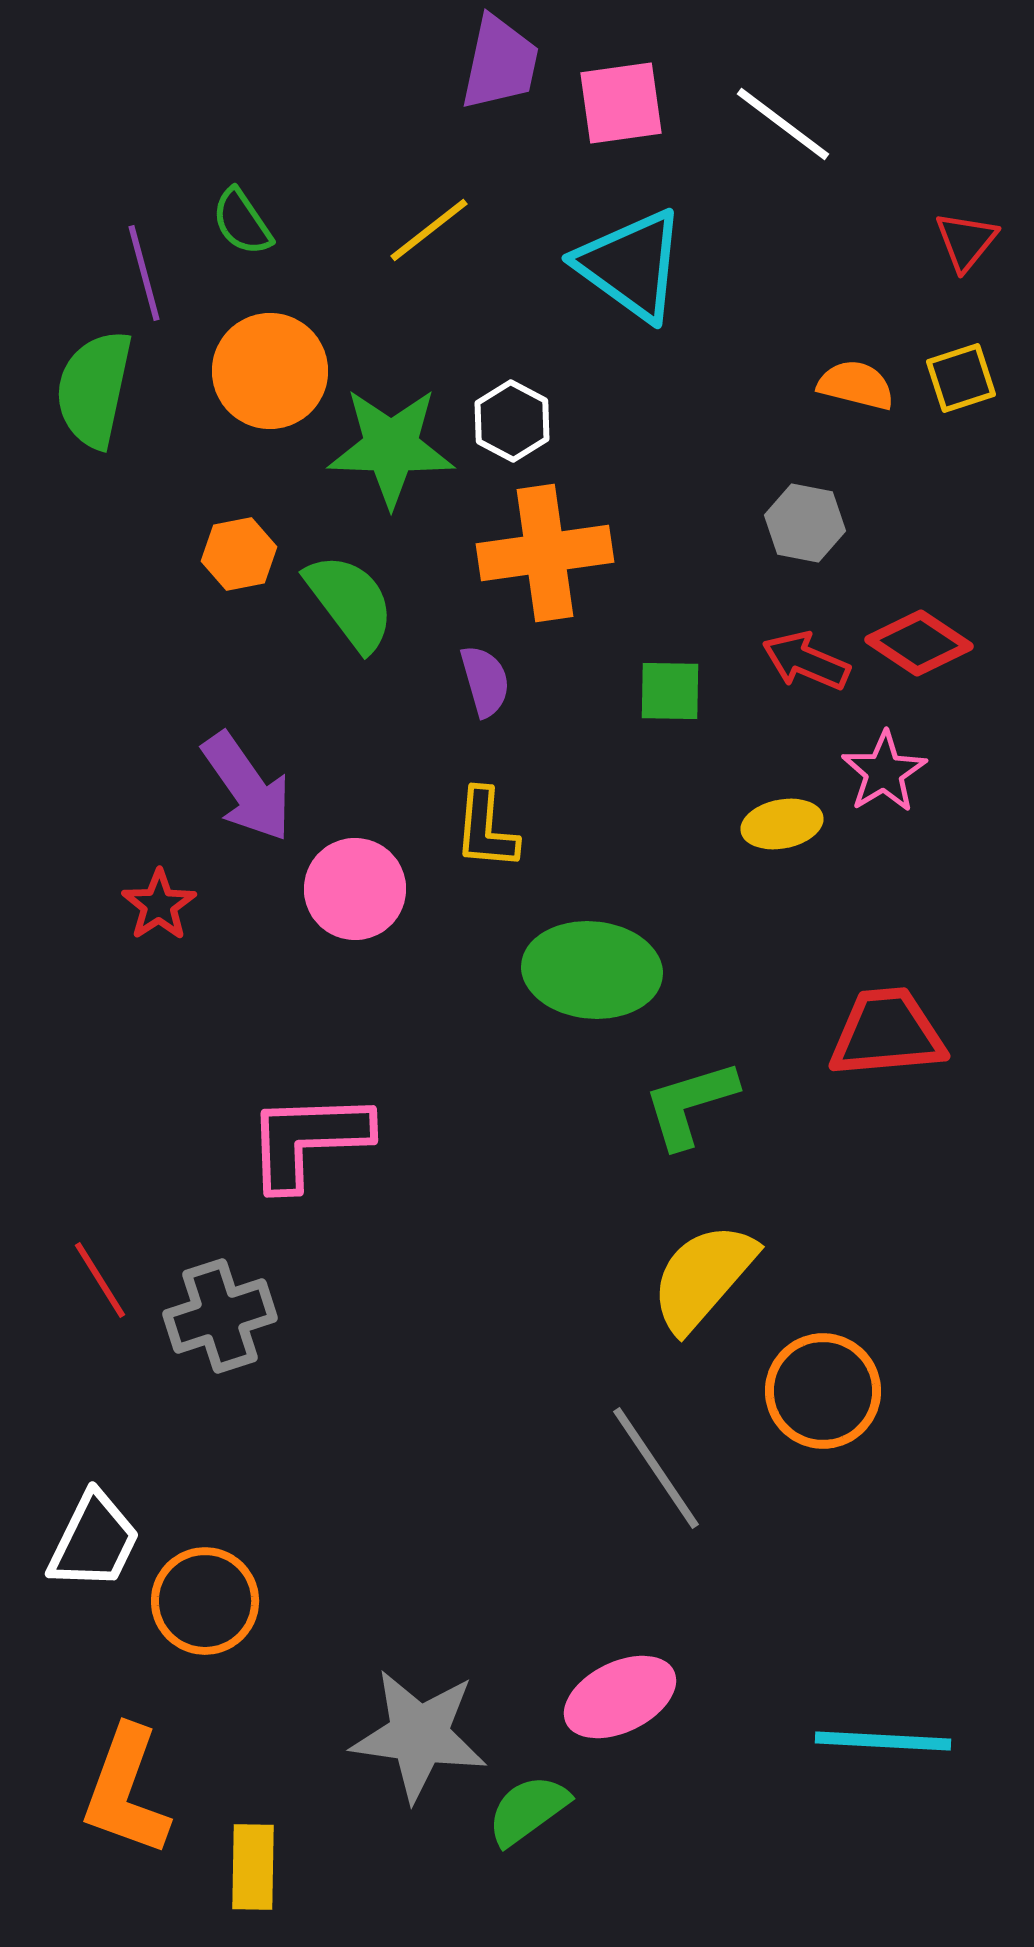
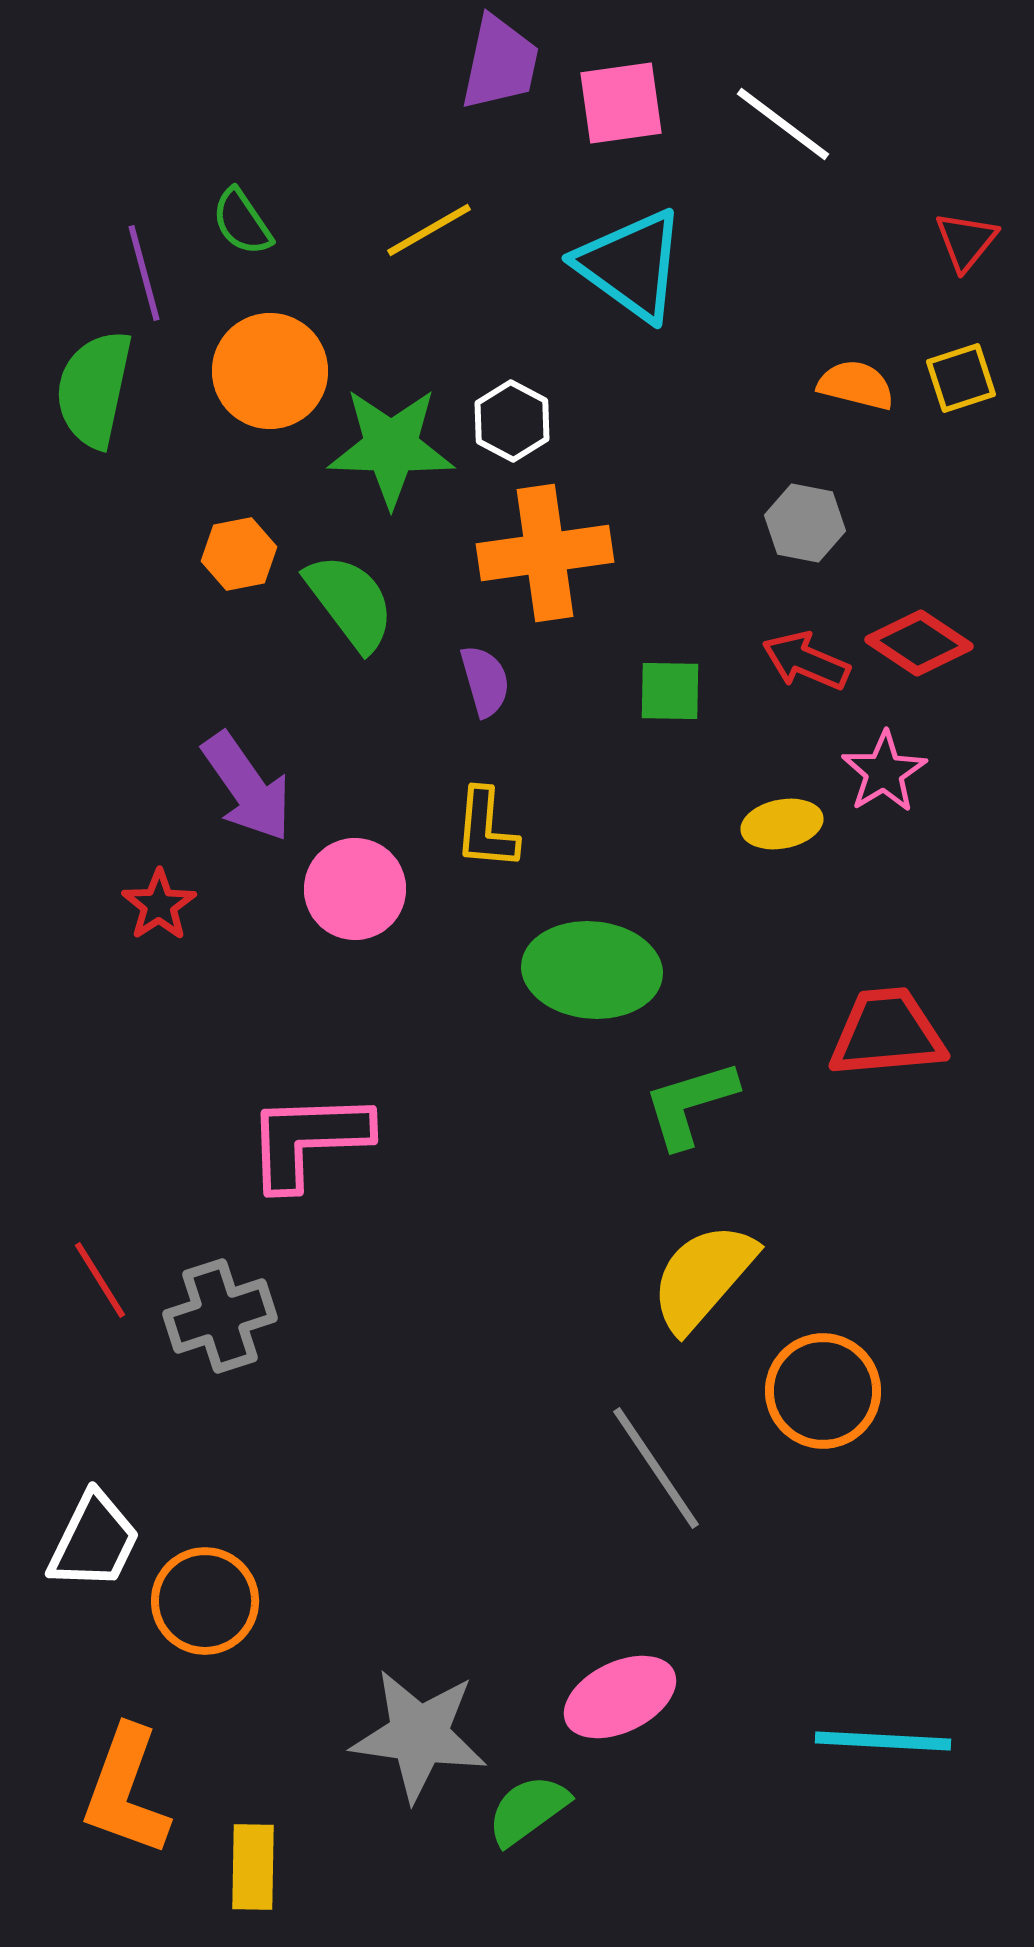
yellow line at (429, 230): rotated 8 degrees clockwise
